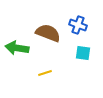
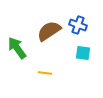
brown semicircle: moved 1 px right, 2 px up; rotated 55 degrees counterclockwise
green arrow: rotated 45 degrees clockwise
yellow line: rotated 24 degrees clockwise
